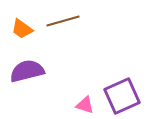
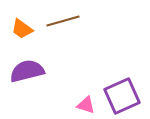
pink triangle: moved 1 px right
